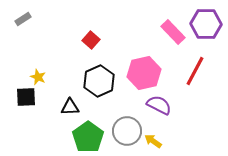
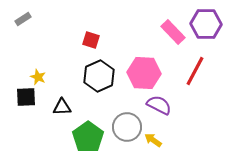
red square: rotated 24 degrees counterclockwise
pink hexagon: rotated 16 degrees clockwise
black hexagon: moved 5 px up
black triangle: moved 8 px left
gray circle: moved 4 px up
yellow arrow: moved 1 px up
